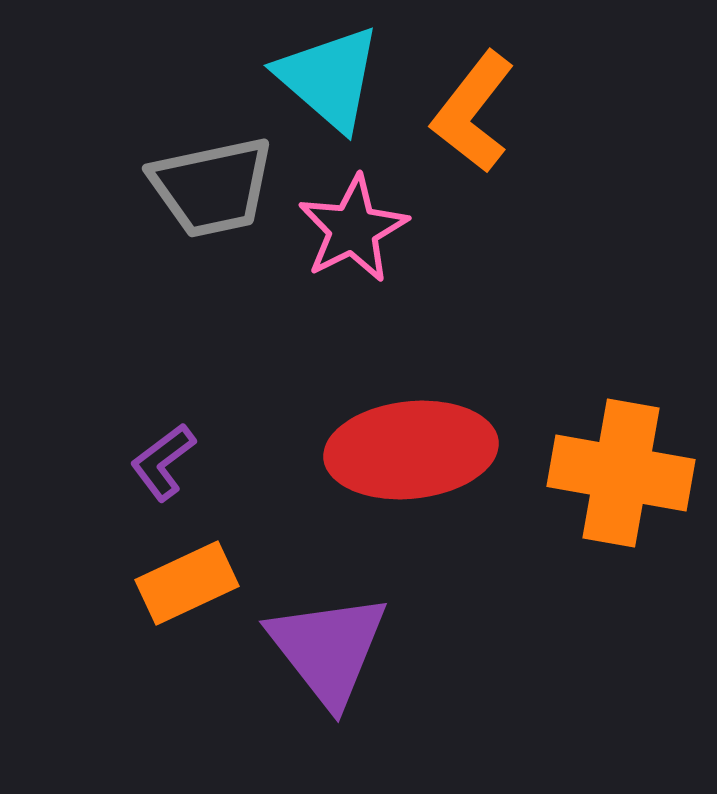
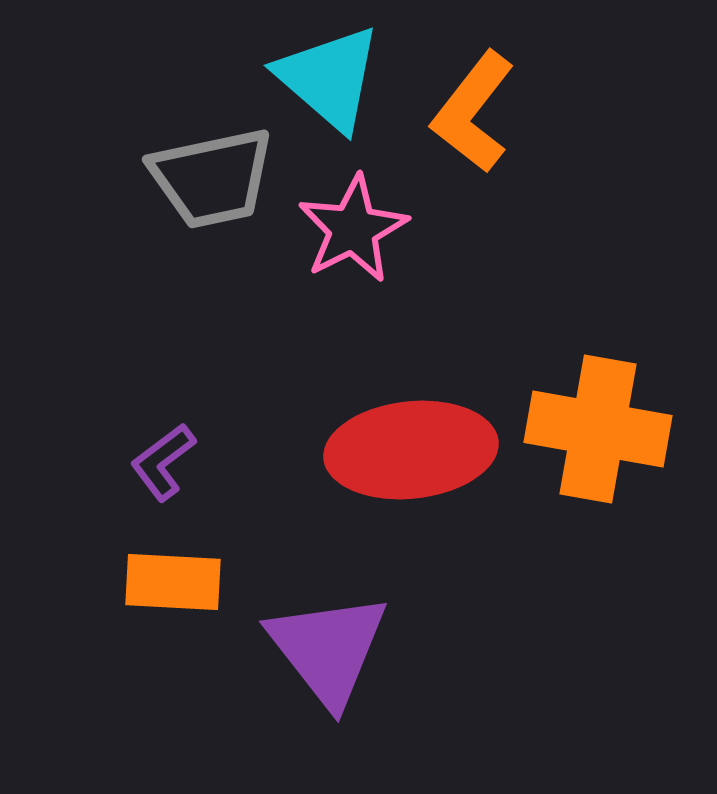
gray trapezoid: moved 9 px up
orange cross: moved 23 px left, 44 px up
orange rectangle: moved 14 px left, 1 px up; rotated 28 degrees clockwise
